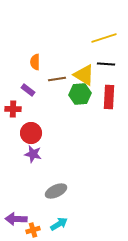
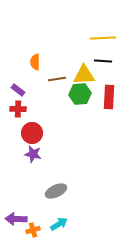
yellow line: moved 1 px left; rotated 15 degrees clockwise
black line: moved 3 px left, 3 px up
yellow triangle: rotated 35 degrees counterclockwise
purple rectangle: moved 10 px left
red cross: moved 5 px right
red circle: moved 1 px right
